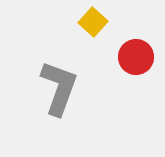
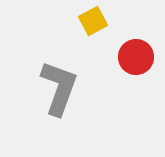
yellow square: moved 1 px up; rotated 20 degrees clockwise
